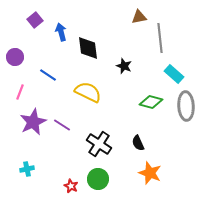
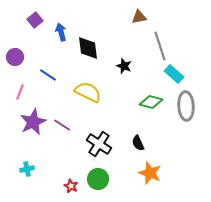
gray line: moved 8 px down; rotated 12 degrees counterclockwise
